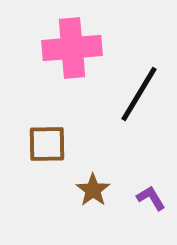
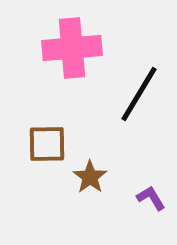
brown star: moved 3 px left, 13 px up
